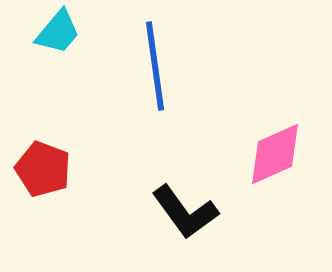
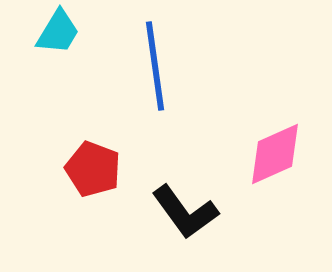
cyan trapezoid: rotated 9 degrees counterclockwise
red pentagon: moved 50 px right
